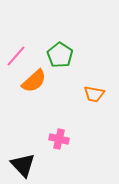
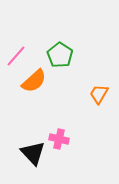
orange trapezoid: moved 5 px right; rotated 110 degrees clockwise
black triangle: moved 10 px right, 12 px up
